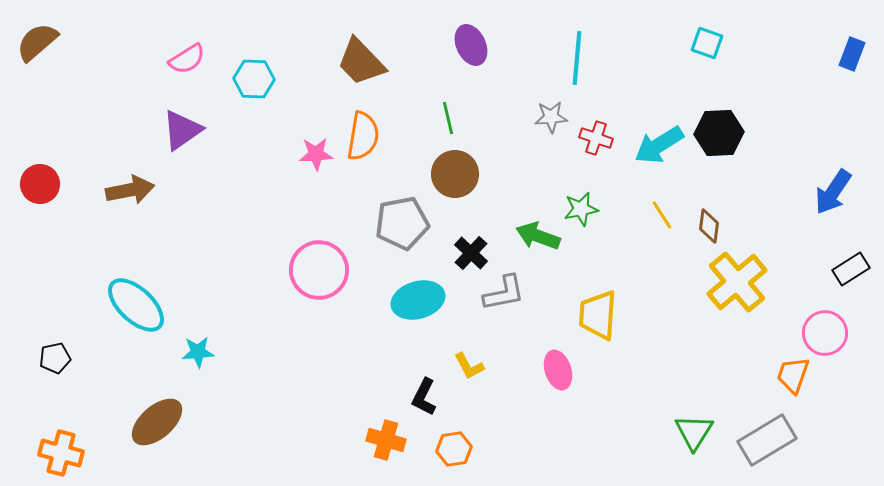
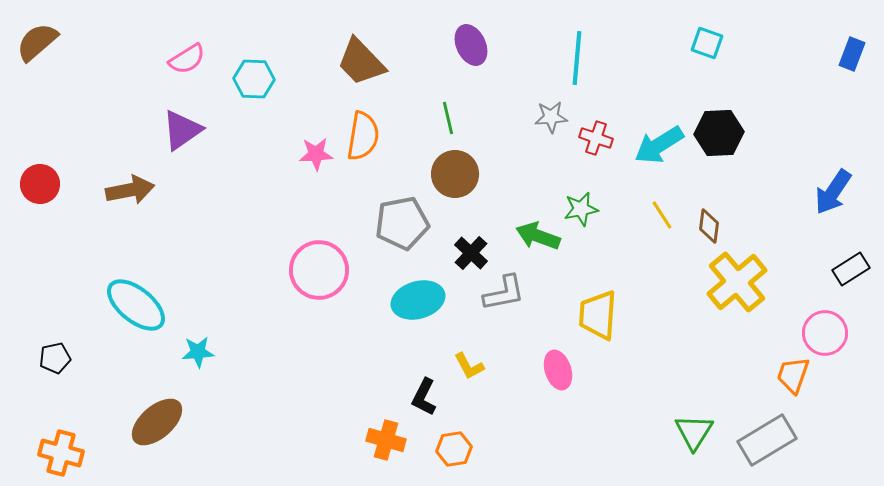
cyan ellipse at (136, 305): rotated 4 degrees counterclockwise
